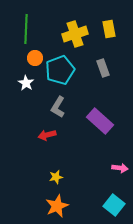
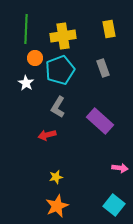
yellow cross: moved 12 px left, 2 px down; rotated 10 degrees clockwise
